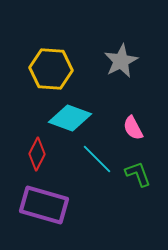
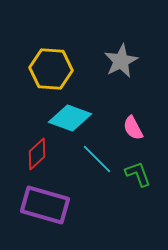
red diamond: rotated 20 degrees clockwise
purple rectangle: moved 1 px right
